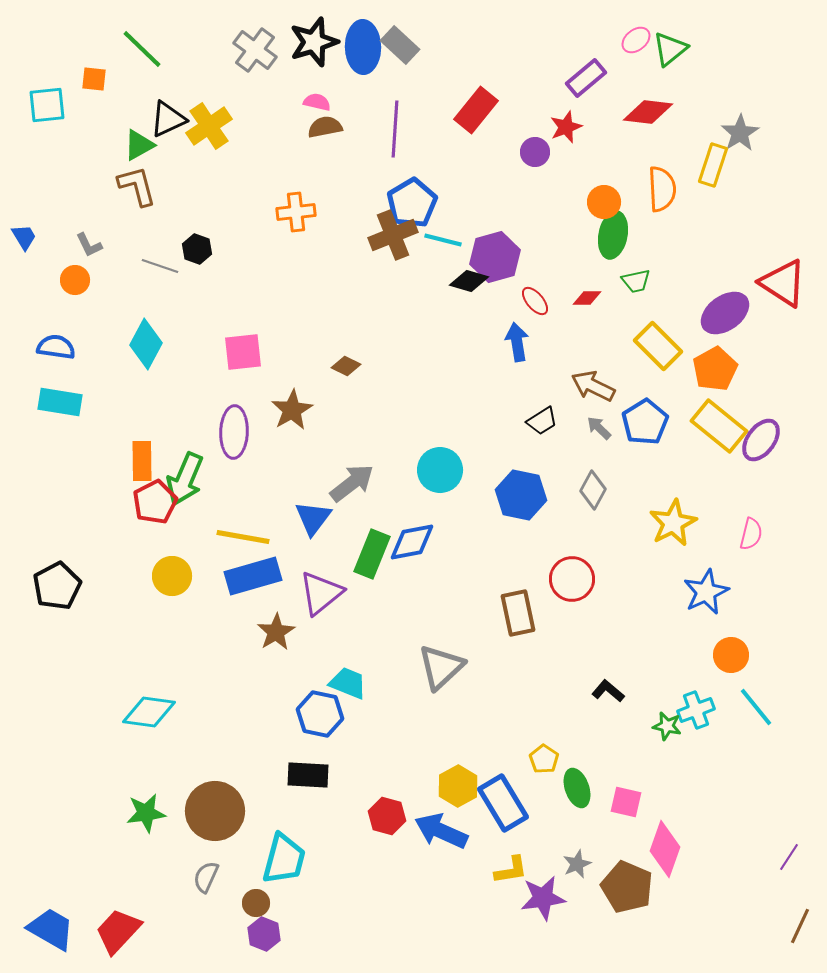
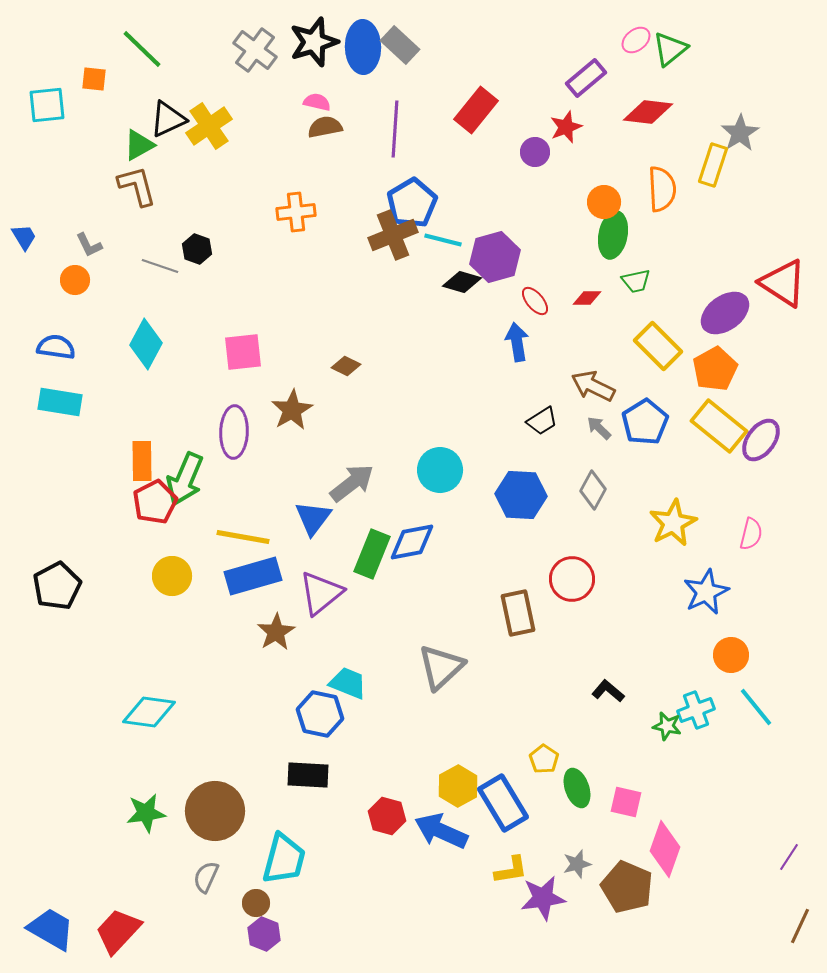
black diamond at (469, 281): moved 7 px left, 1 px down
blue hexagon at (521, 495): rotated 9 degrees counterclockwise
gray star at (577, 864): rotated 8 degrees clockwise
